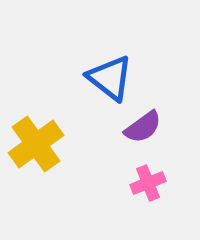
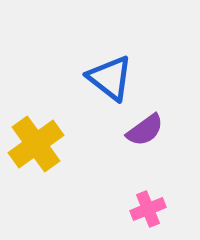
purple semicircle: moved 2 px right, 3 px down
pink cross: moved 26 px down
